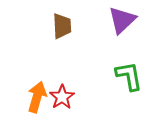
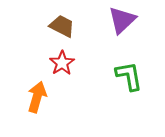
brown trapezoid: rotated 60 degrees counterclockwise
red star: moved 34 px up
